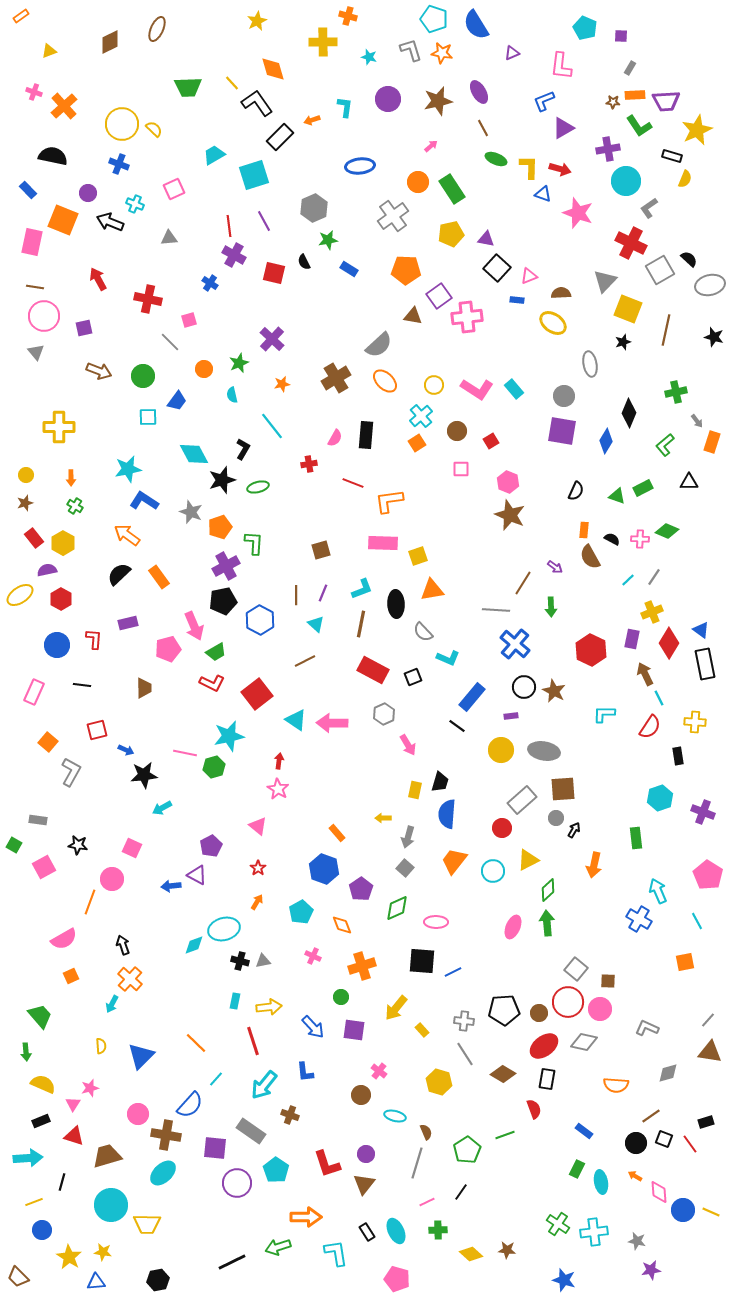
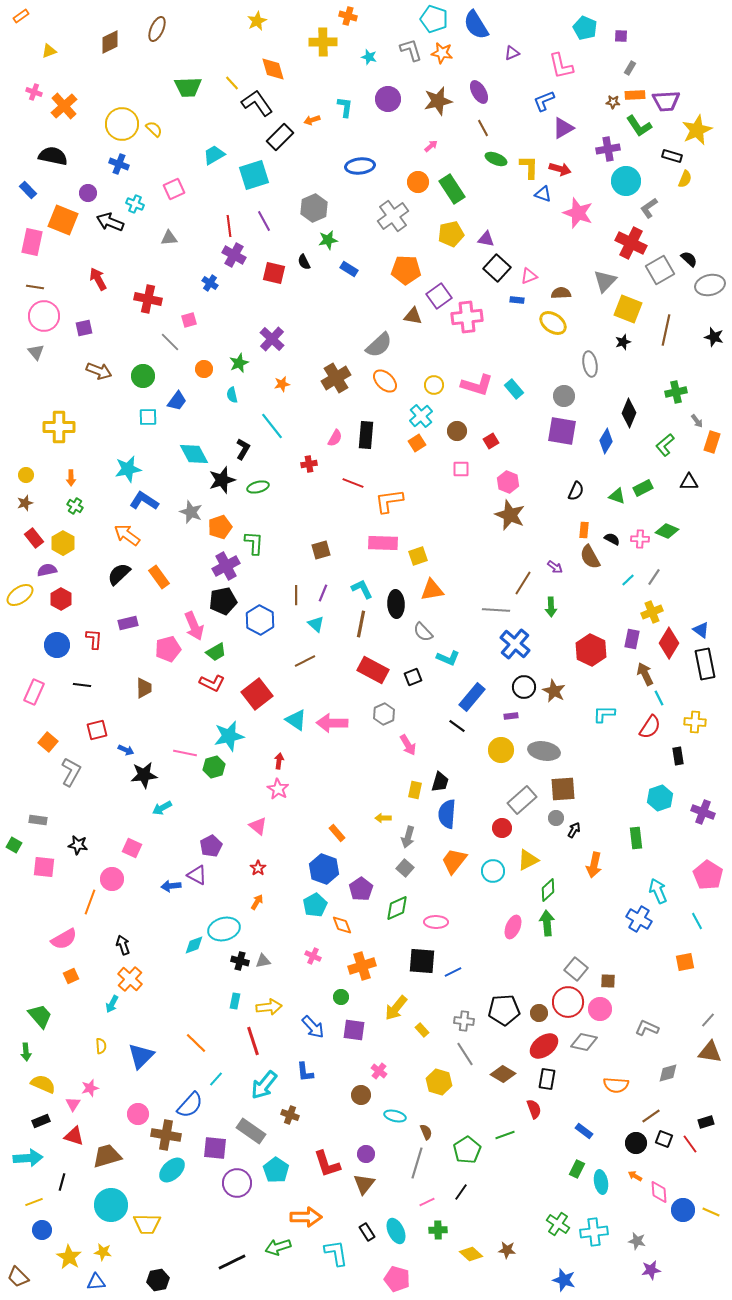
pink L-shape at (561, 66): rotated 20 degrees counterclockwise
pink L-shape at (477, 389): moved 4 px up; rotated 16 degrees counterclockwise
cyan L-shape at (362, 589): rotated 95 degrees counterclockwise
pink square at (44, 867): rotated 35 degrees clockwise
cyan pentagon at (301, 912): moved 14 px right, 7 px up
cyan ellipse at (163, 1173): moved 9 px right, 3 px up
